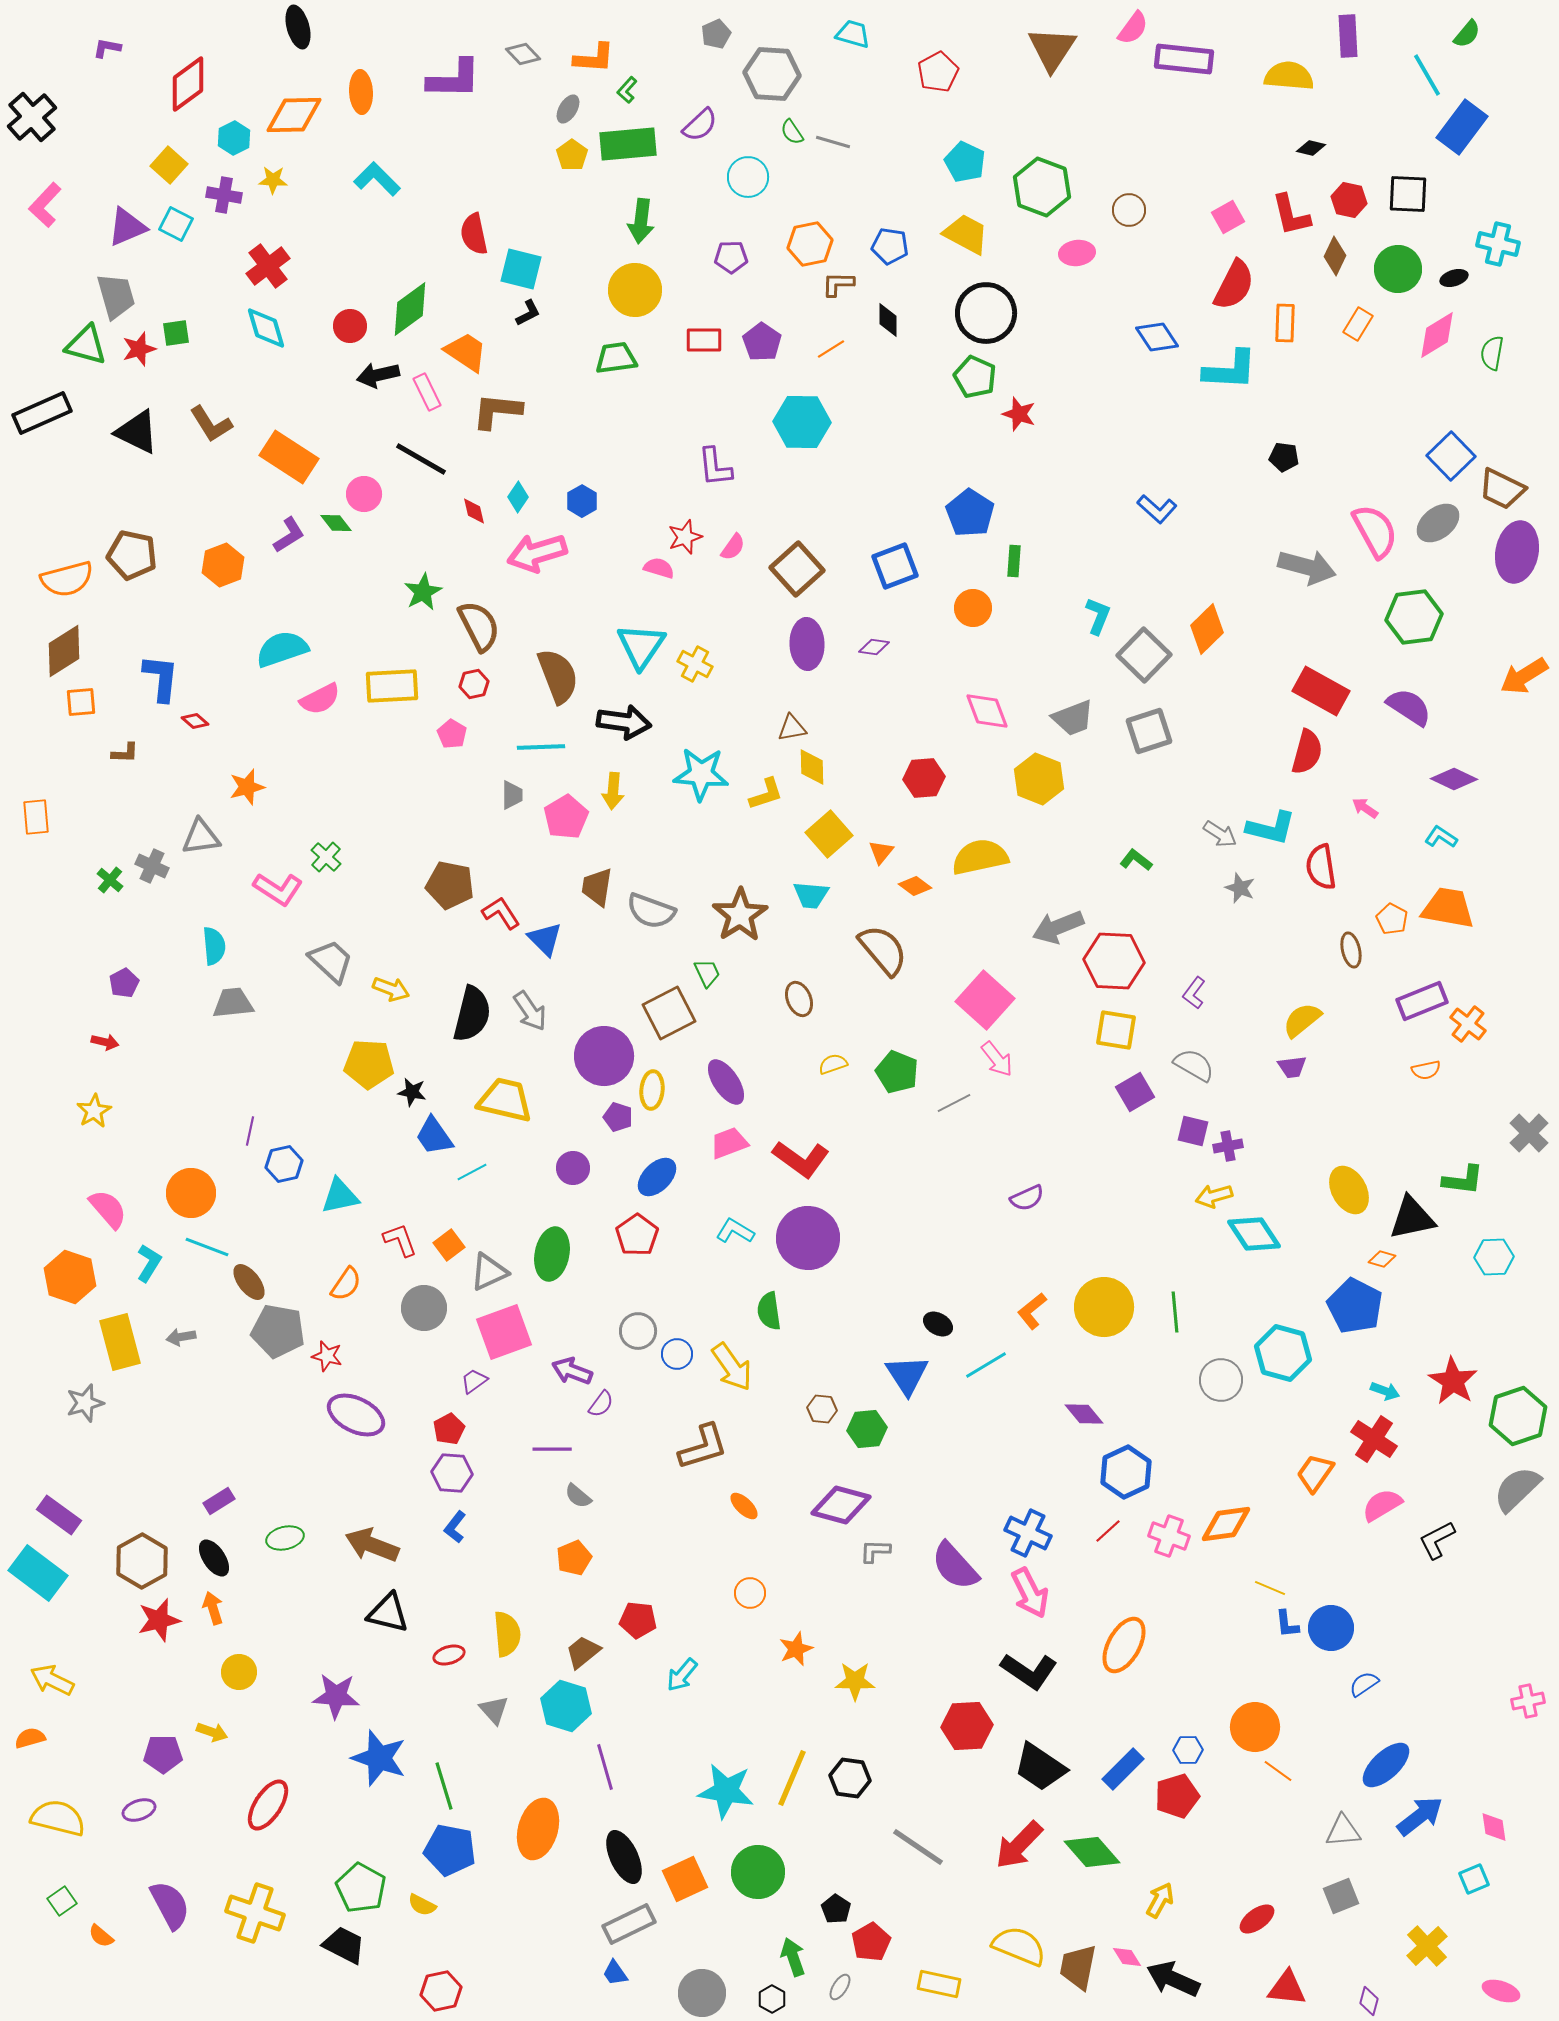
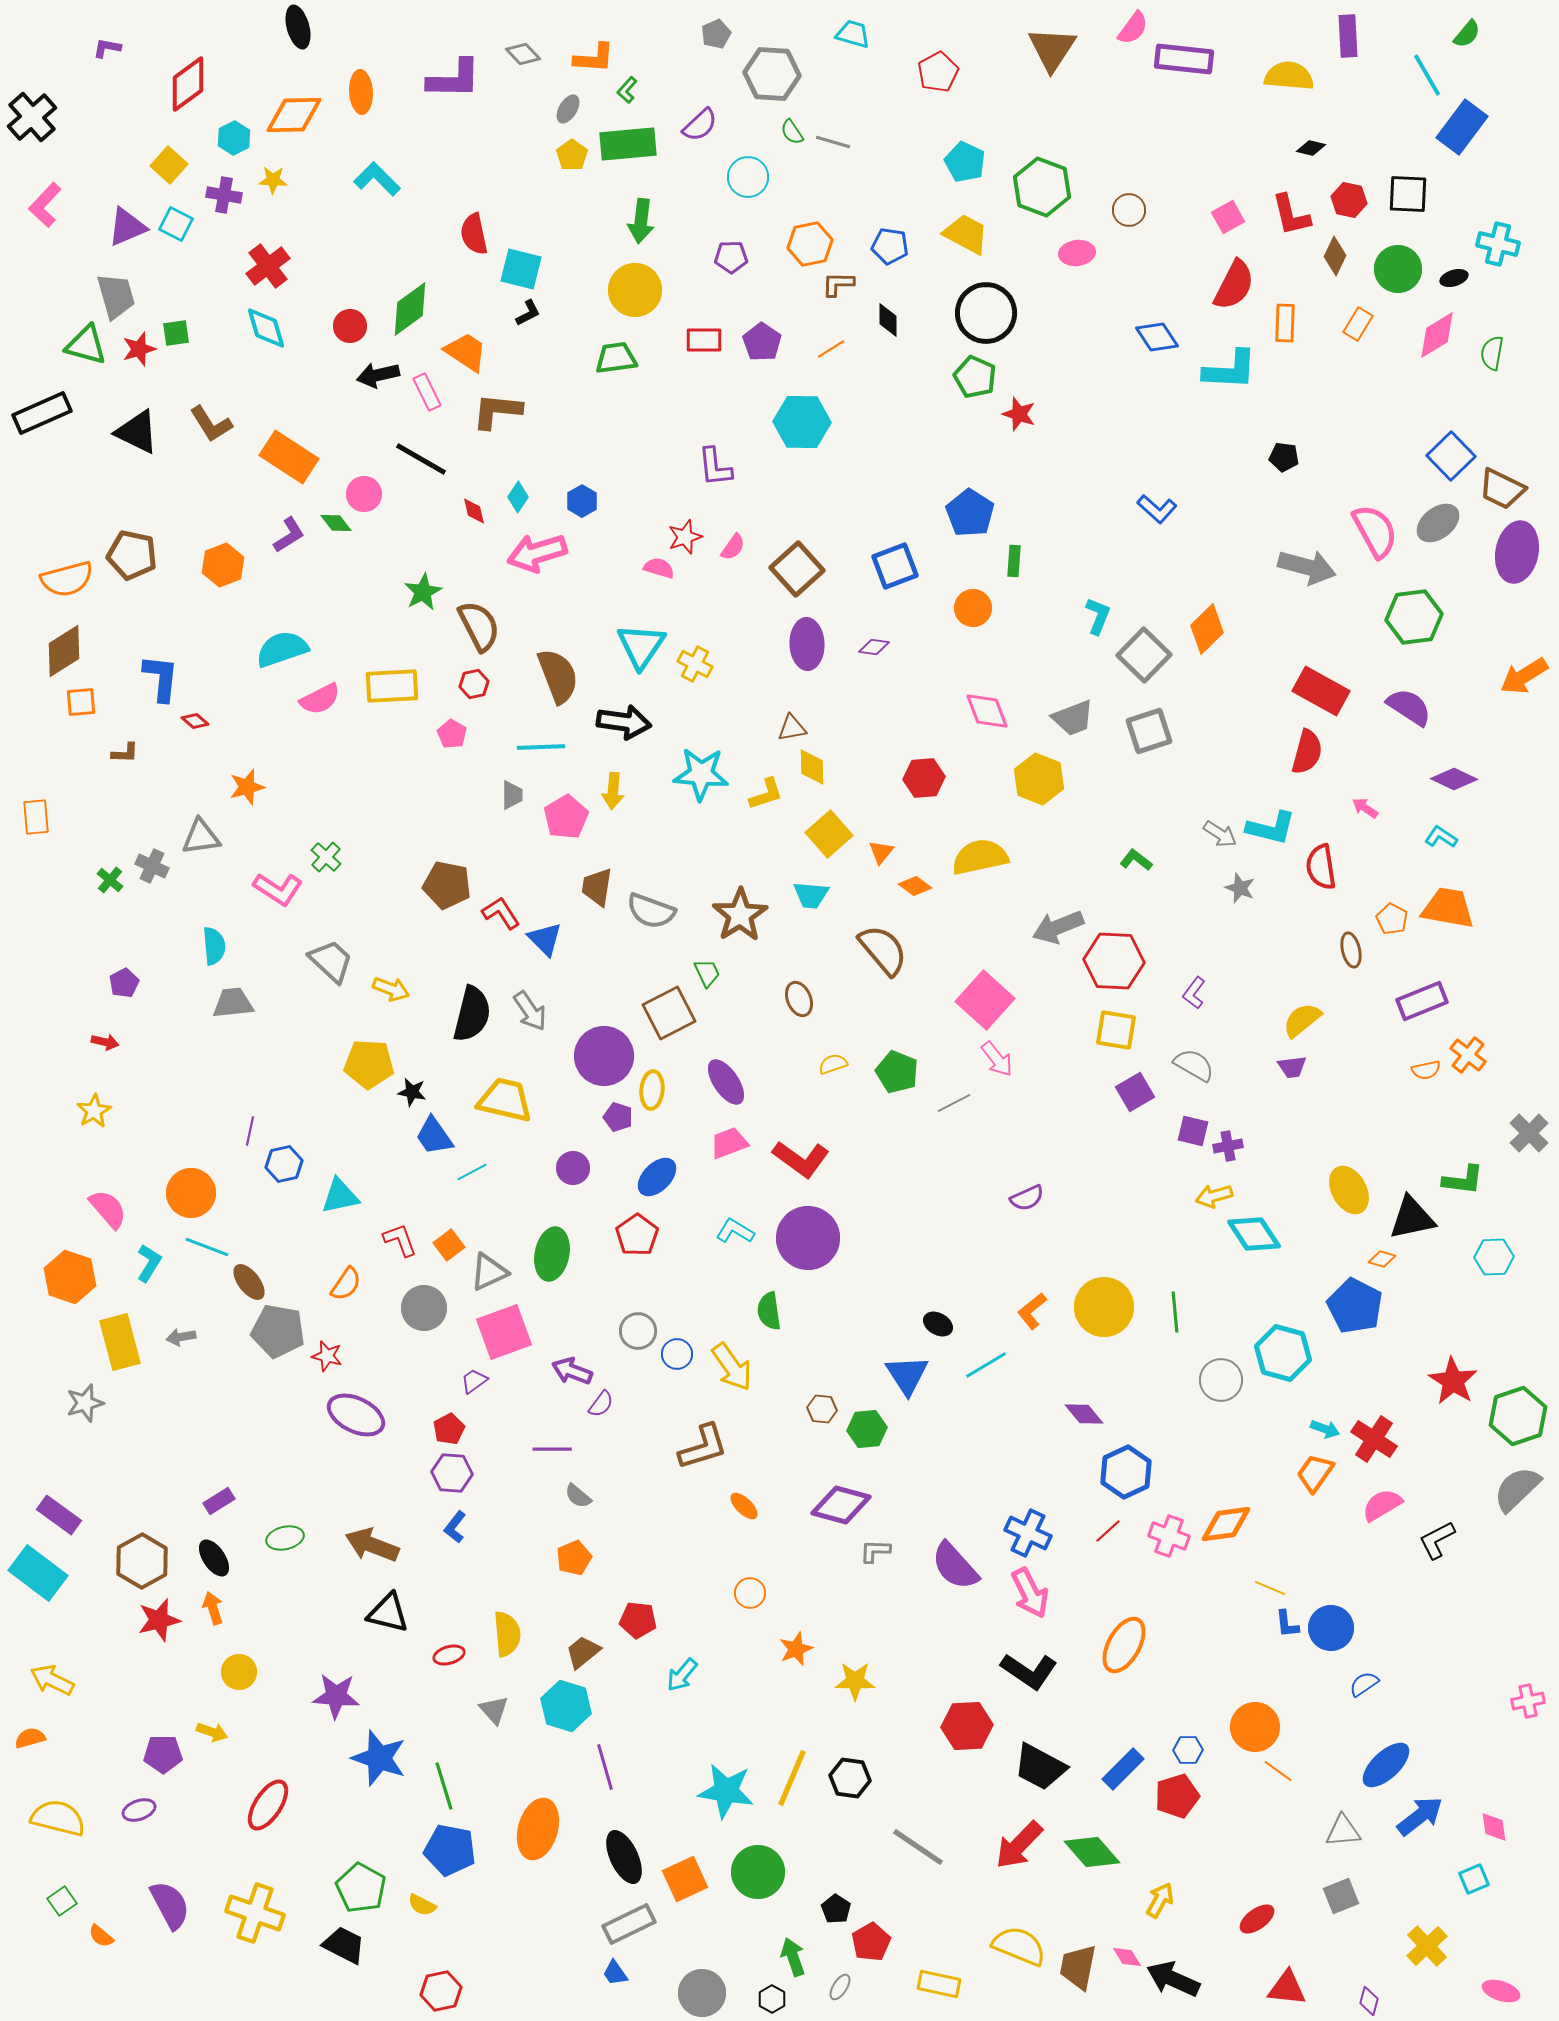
brown pentagon at (450, 885): moved 3 px left
orange cross at (1468, 1024): moved 31 px down
cyan arrow at (1385, 1391): moved 60 px left, 38 px down
black trapezoid at (1040, 1767): rotated 6 degrees counterclockwise
